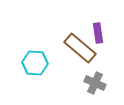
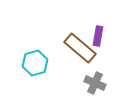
purple rectangle: moved 3 px down; rotated 18 degrees clockwise
cyan hexagon: rotated 20 degrees counterclockwise
